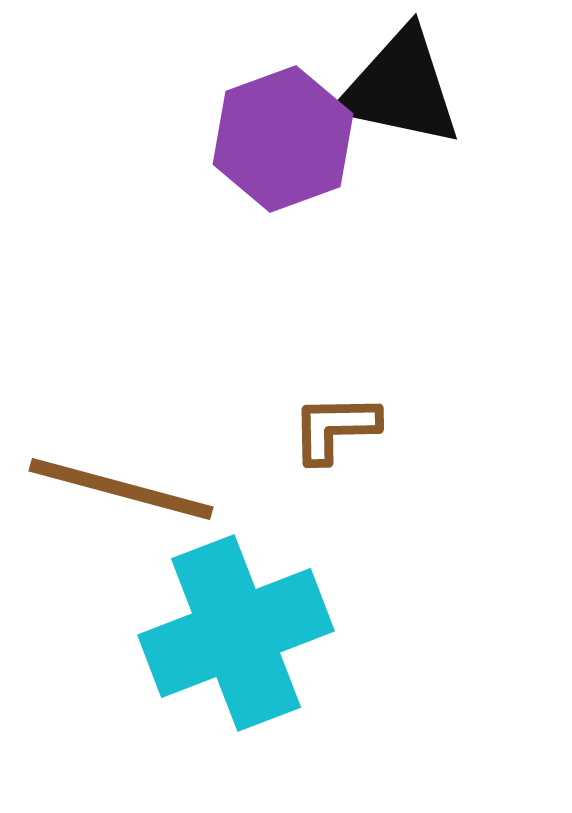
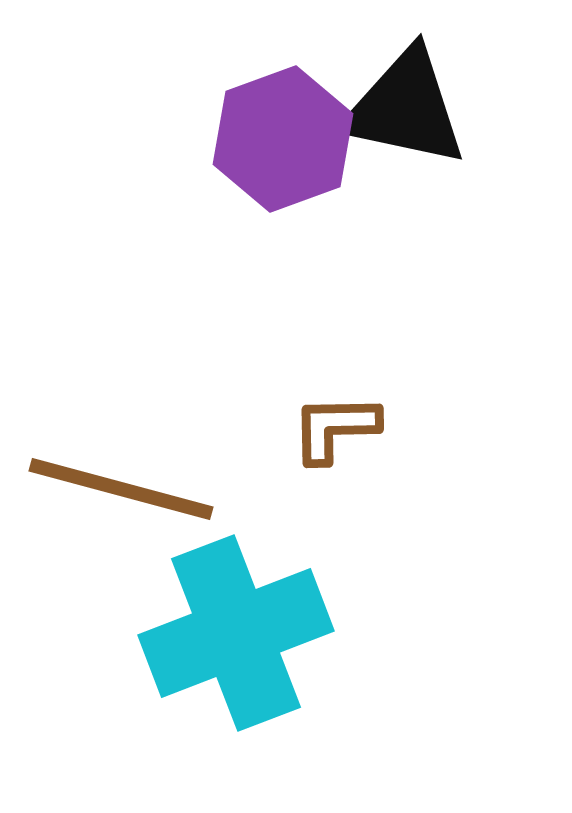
black triangle: moved 5 px right, 20 px down
